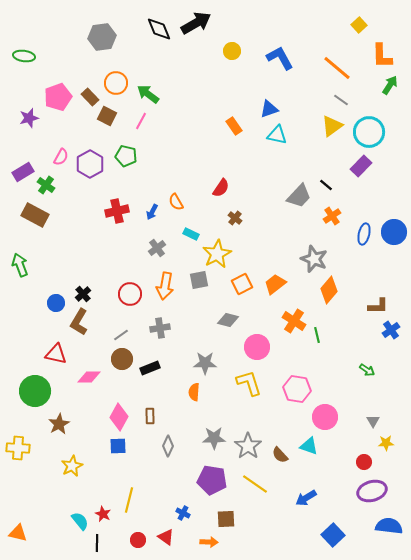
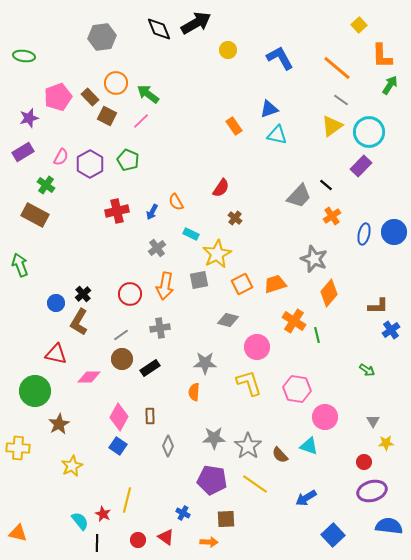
yellow circle at (232, 51): moved 4 px left, 1 px up
pink line at (141, 121): rotated 18 degrees clockwise
green pentagon at (126, 156): moved 2 px right, 4 px down; rotated 10 degrees clockwise
purple rectangle at (23, 172): moved 20 px up
orange trapezoid at (275, 284): rotated 20 degrees clockwise
orange diamond at (329, 290): moved 3 px down
black rectangle at (150, 368): rotated 12 degrees counterclockwise
blue square at (118, 446): rotated 36 degrees clockwise
yellow line at (129, 500): moved 2 px left
